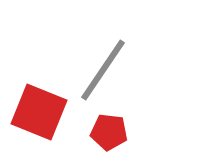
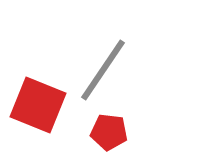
red square: moved 1 px left, 7 px up
